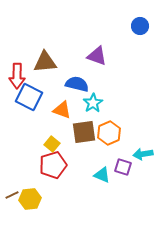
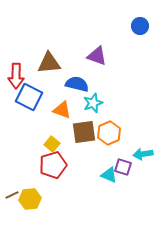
brown triangle: moved 4 px right, 1 px down
red arrow: moved 1 px left
cyan star: rotated 12 degrees clockwise
cyan triangle: moved 7 px right
